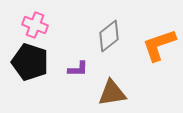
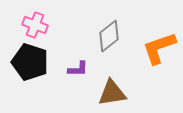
orange L-shape: moved 3 px down
